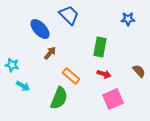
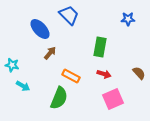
brown semicircle: moved 2 px down
orange rectangle: rotated 12 degrees counterclockwise
